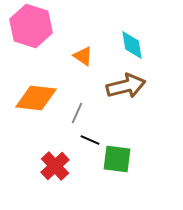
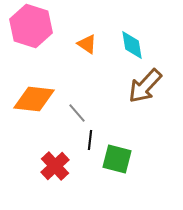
orange triangle: moved 4 px right, 12 px up
brown arrow: moved 19 px right; rotated 147 degrees clockwise
orange diamond: moved 2 px left, 1 px down
gray line: rotated 65 degrees counterclockwise
black line: rotated 72 degrees clockwise
green square: rotated 8 degrees clockwise
